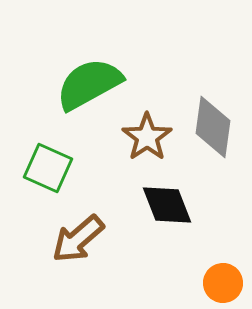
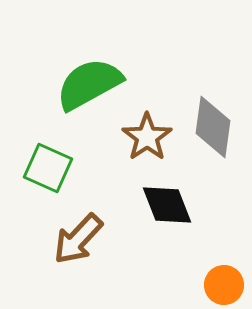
brown arrow: rotated 6 degrees counterclockwise
orange circle: moved 1 px right, 2 px down
